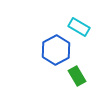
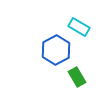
green rectangle: moved 1 px down
